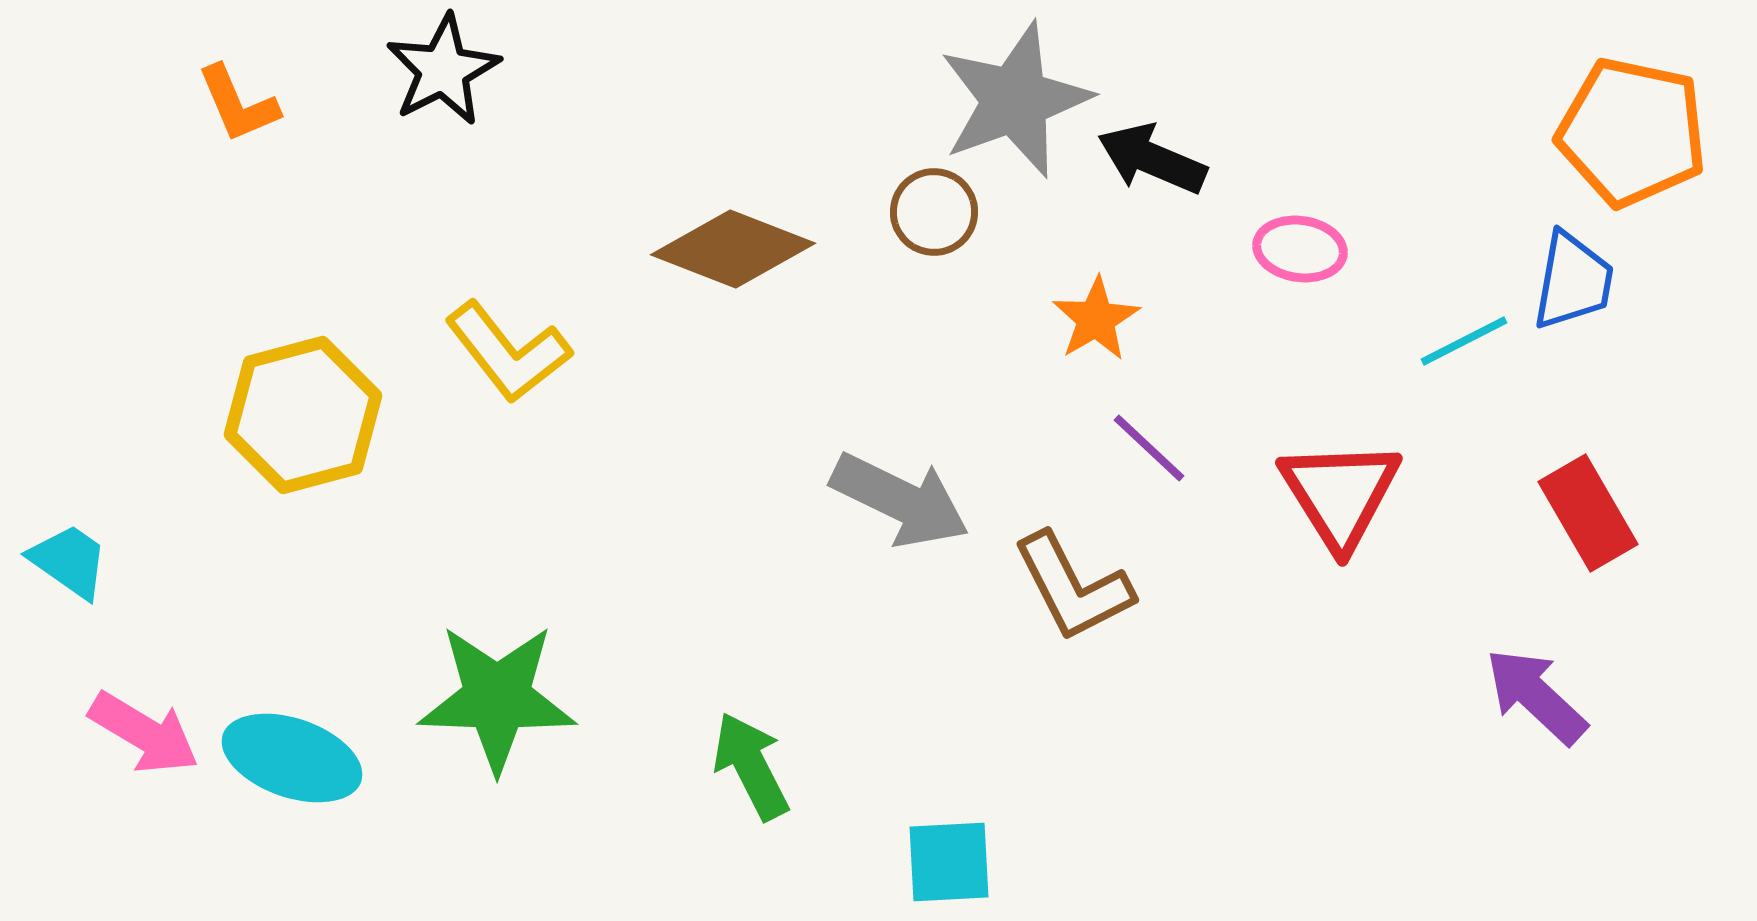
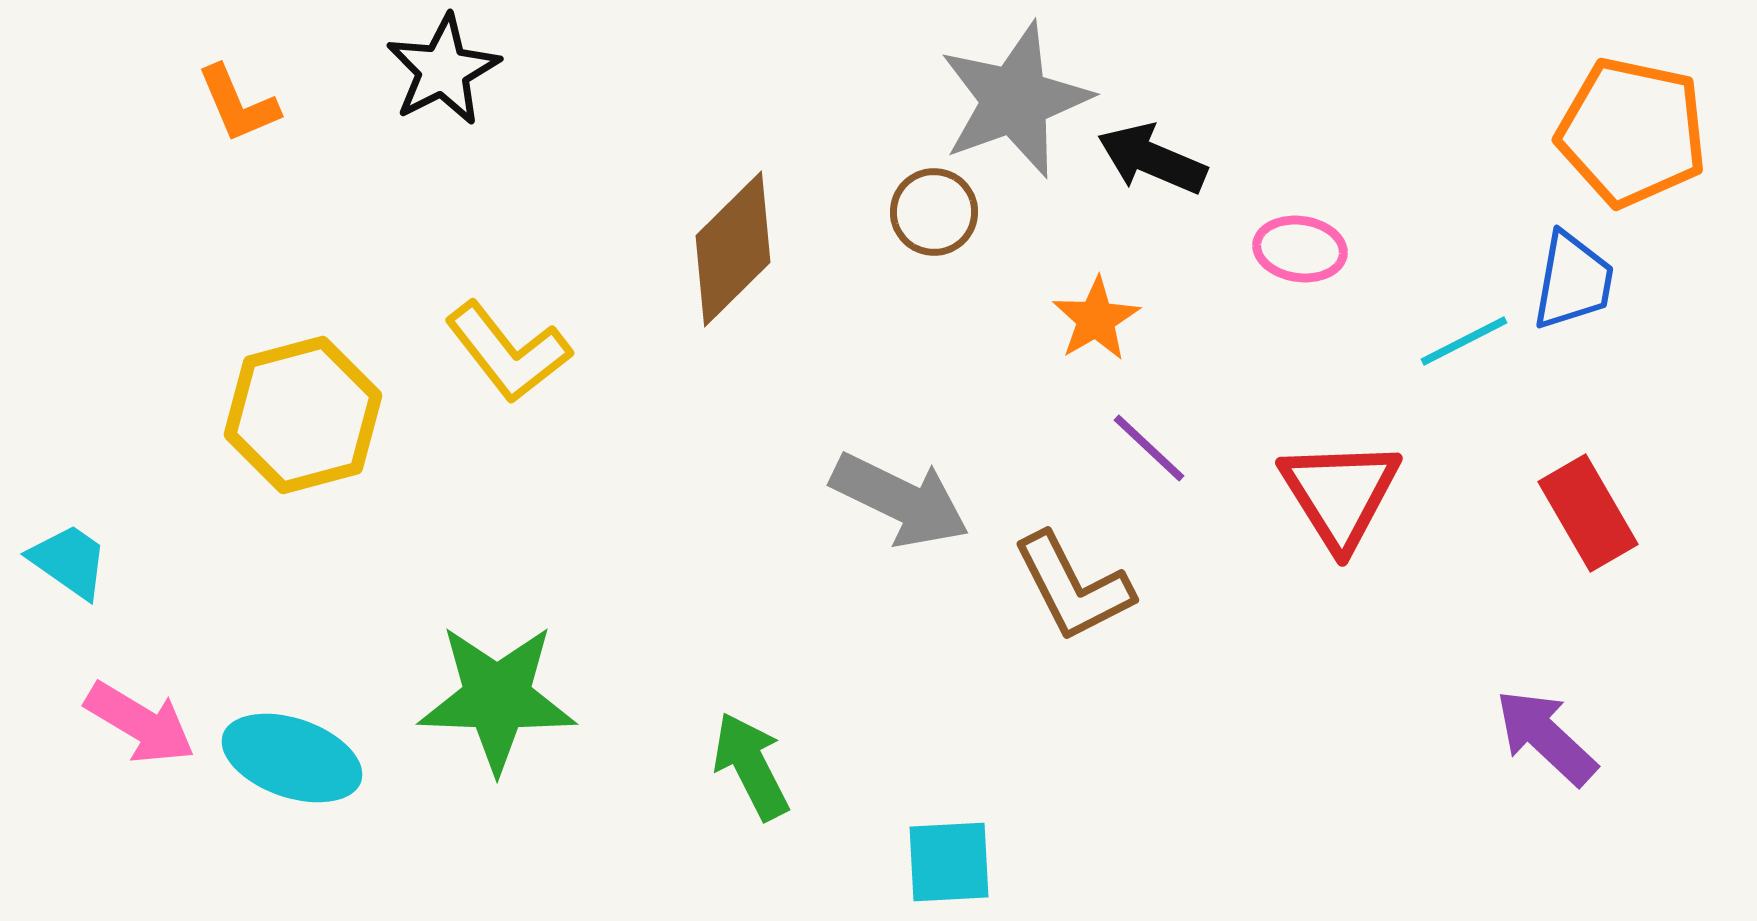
brown diamond: rotated 66 degrees counterclockwise
purple arrow: moved 10 px right, 41 px down
pink arrow: moved 4 px left, 10 px up
